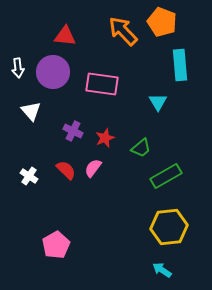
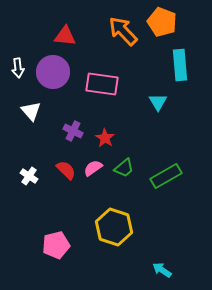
red star: rotated 18 degrees counterclockwise
green trapezoid: moved 17 px left, 20 px down
pink semicircle: rotated 18 degrees clockwise
yellow hexagon: moved 55 px left; rotated 24 degrees clockwise
pink pentagon: rotated 16 degrees clockwise
